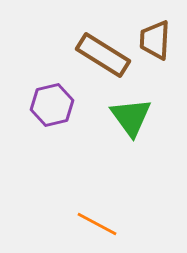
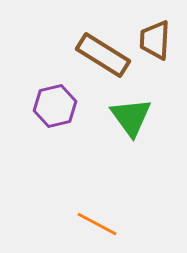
purple hexagon: moved 3 px right, 1 px down
